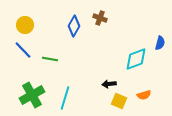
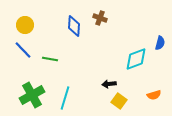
blue diamond: rotated 25 degrees counterclockwise
orange semicircle: moved 10 px right
yellow square: rotated 14 degrees clockwise
